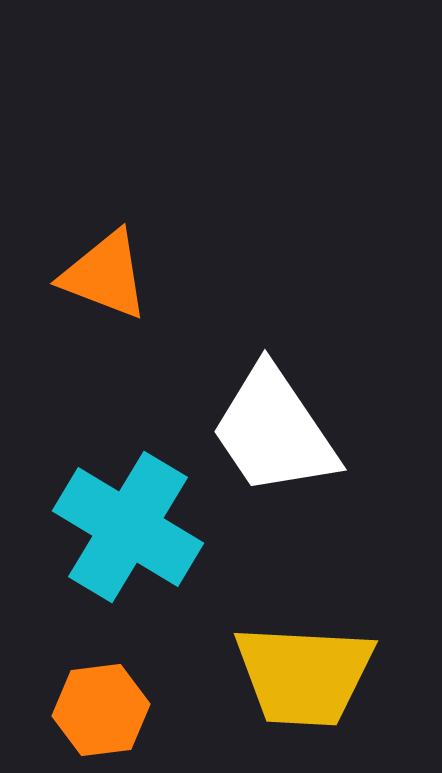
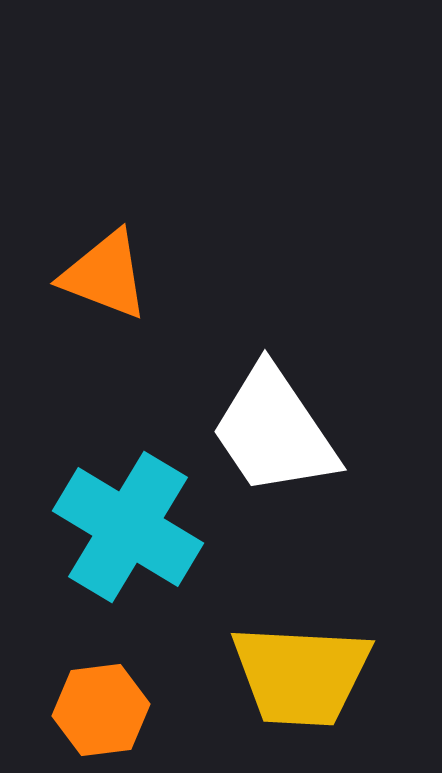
yellow trapezoid: moved 3 px left
